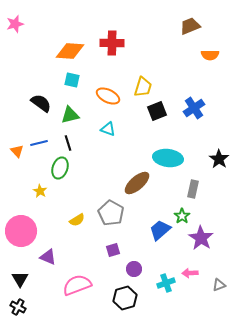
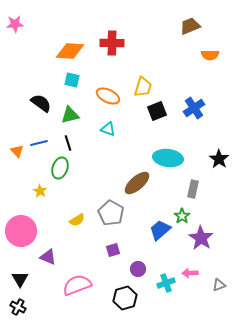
pink star: rotated 12 degrees clockwise
purple circle: moved 4 px right
